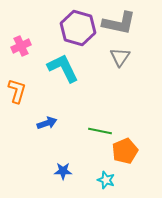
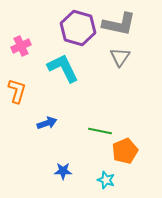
gray L-shape: moved 1 px down
